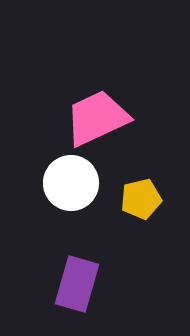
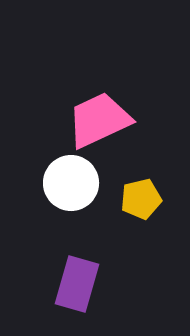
pink trapezoid: moved 2 px right, 2 px down
